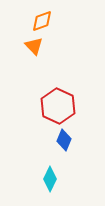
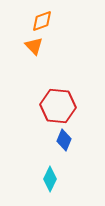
red hexagon: rotated 20 degrees counterclockwise
